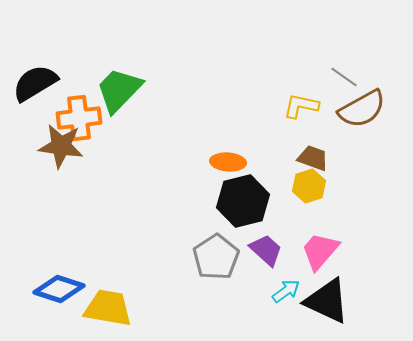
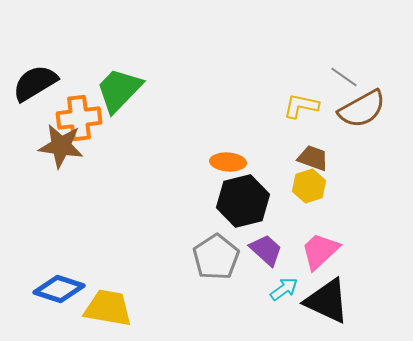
pink trapezoid: rotated 6 degrees clockwise
cyan arrow: moved 2 px left, 2 px up
